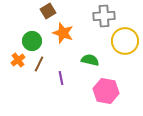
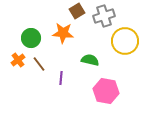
brown square: moved 29 px right
gray cross: rotated 15 degrees counterclockwise
orange star: rotated 15 degrees counterclockwise
green circle: moved 1 px left, 3 px up
brown line: rotated 63 degrees counterclockwise
purple line: rotated 16 degrees clockwise
